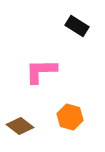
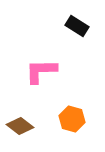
orange hexagon: moved 2 px right, 2 px down
